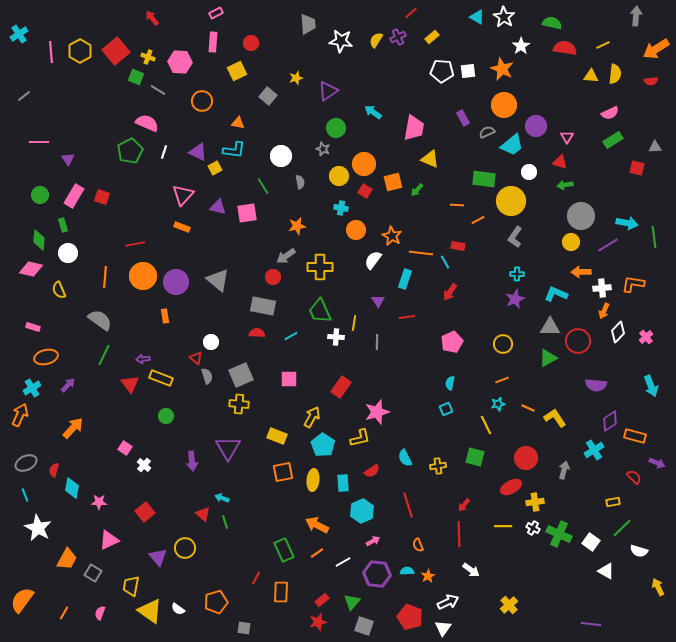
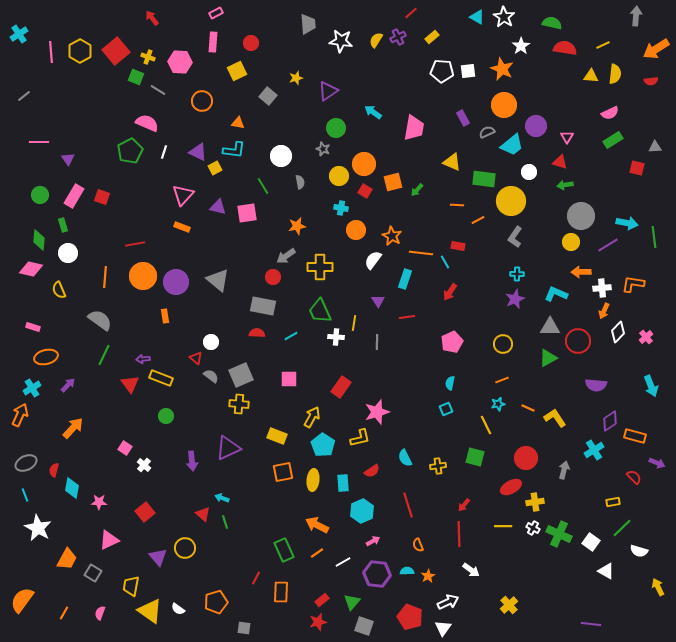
yellow triangle at (430, 159): moved 22 px right, 3 px down
gray semicircle at (207, 376): moved 4 px right; rotated 35 degrees counterclockwise
purple triangle at (228, 448): rotated 36 degrees clockwise
